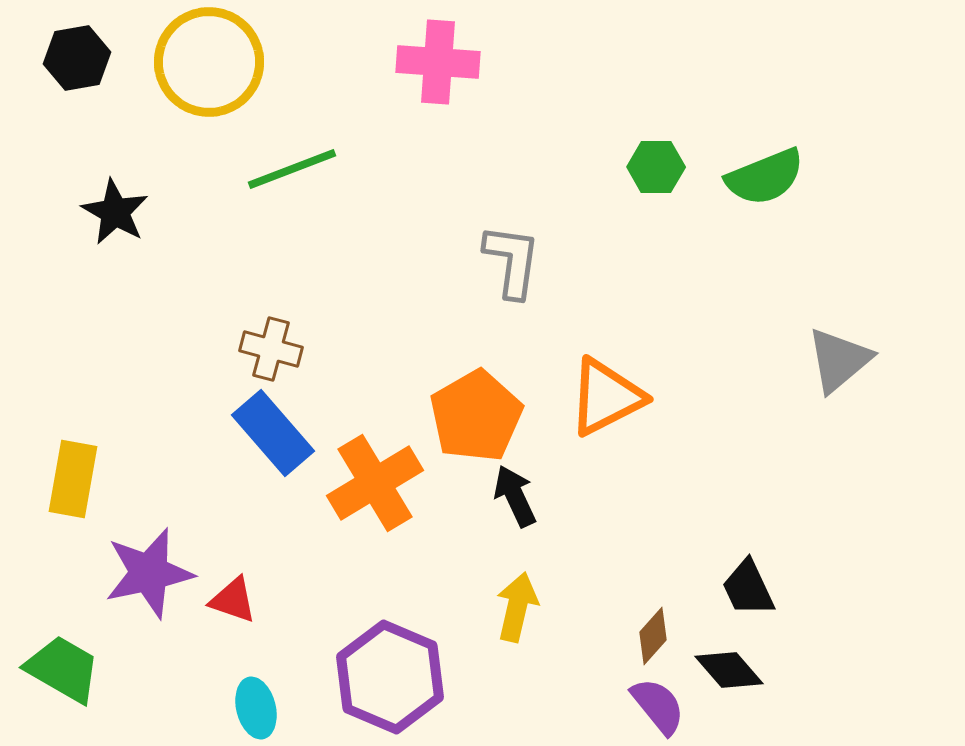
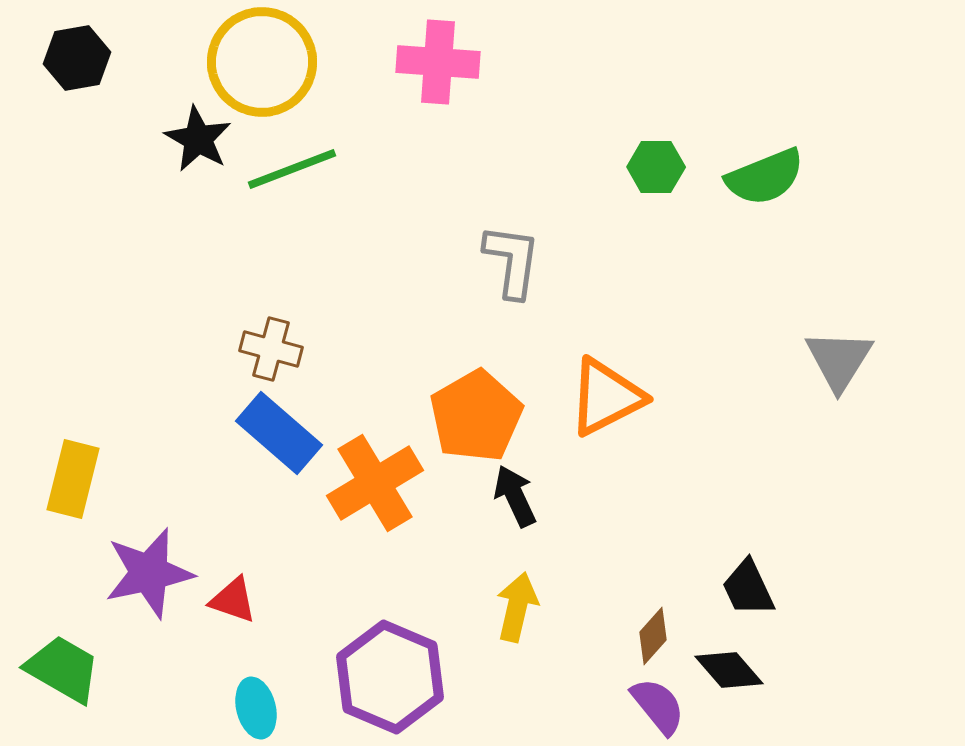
yellow circle: moved 53 px right
black star: moved 83 px right, 73 px up
gray triangle: rotated 18 degrees counterclockwise
blue rectangle: moved 6 px right; rotated 8 degrees counterclockwise
yellow rectangle: rotated 4 degrees clockwise
